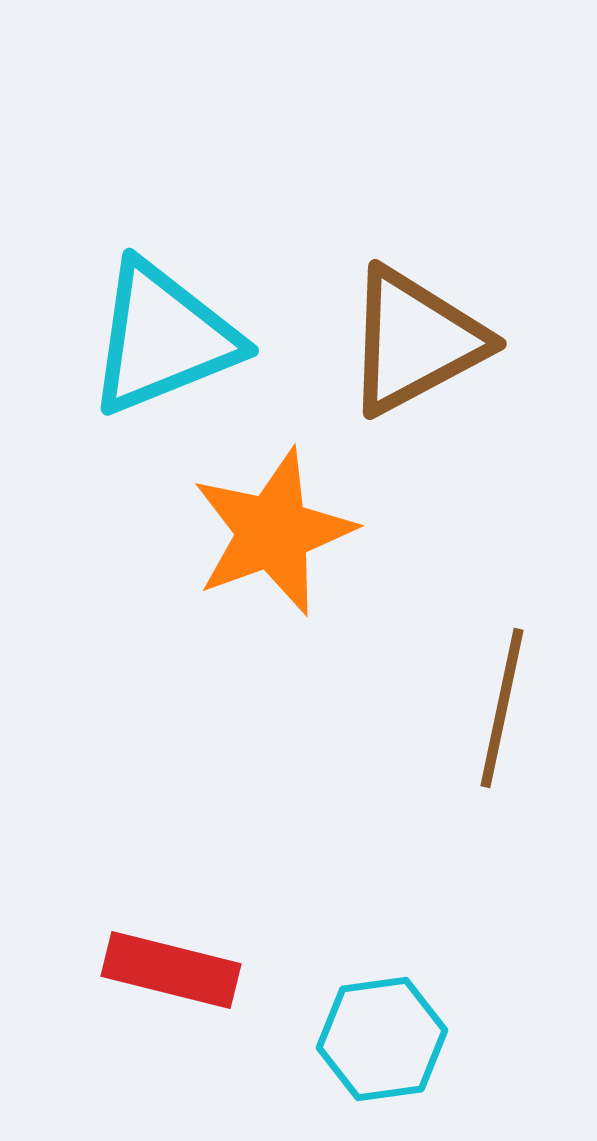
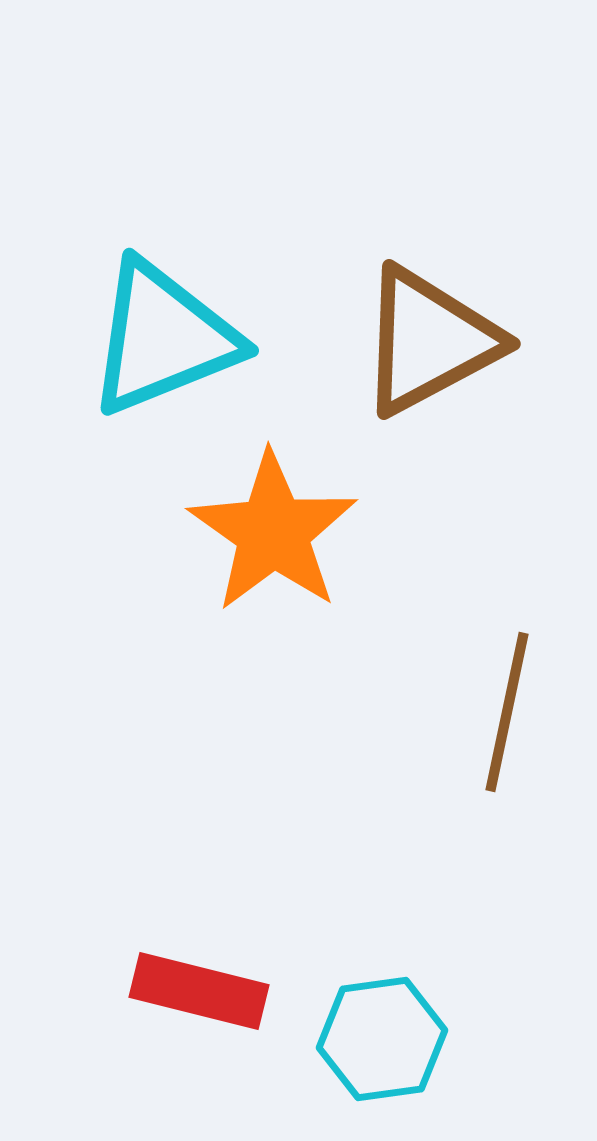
brown triangle: moved 14 px right
orange star: rotated 17 degrees counterclockwise
brown line: moved 5 px right, 4 px down
red rectangle: moved 28 px right, 21 px down
